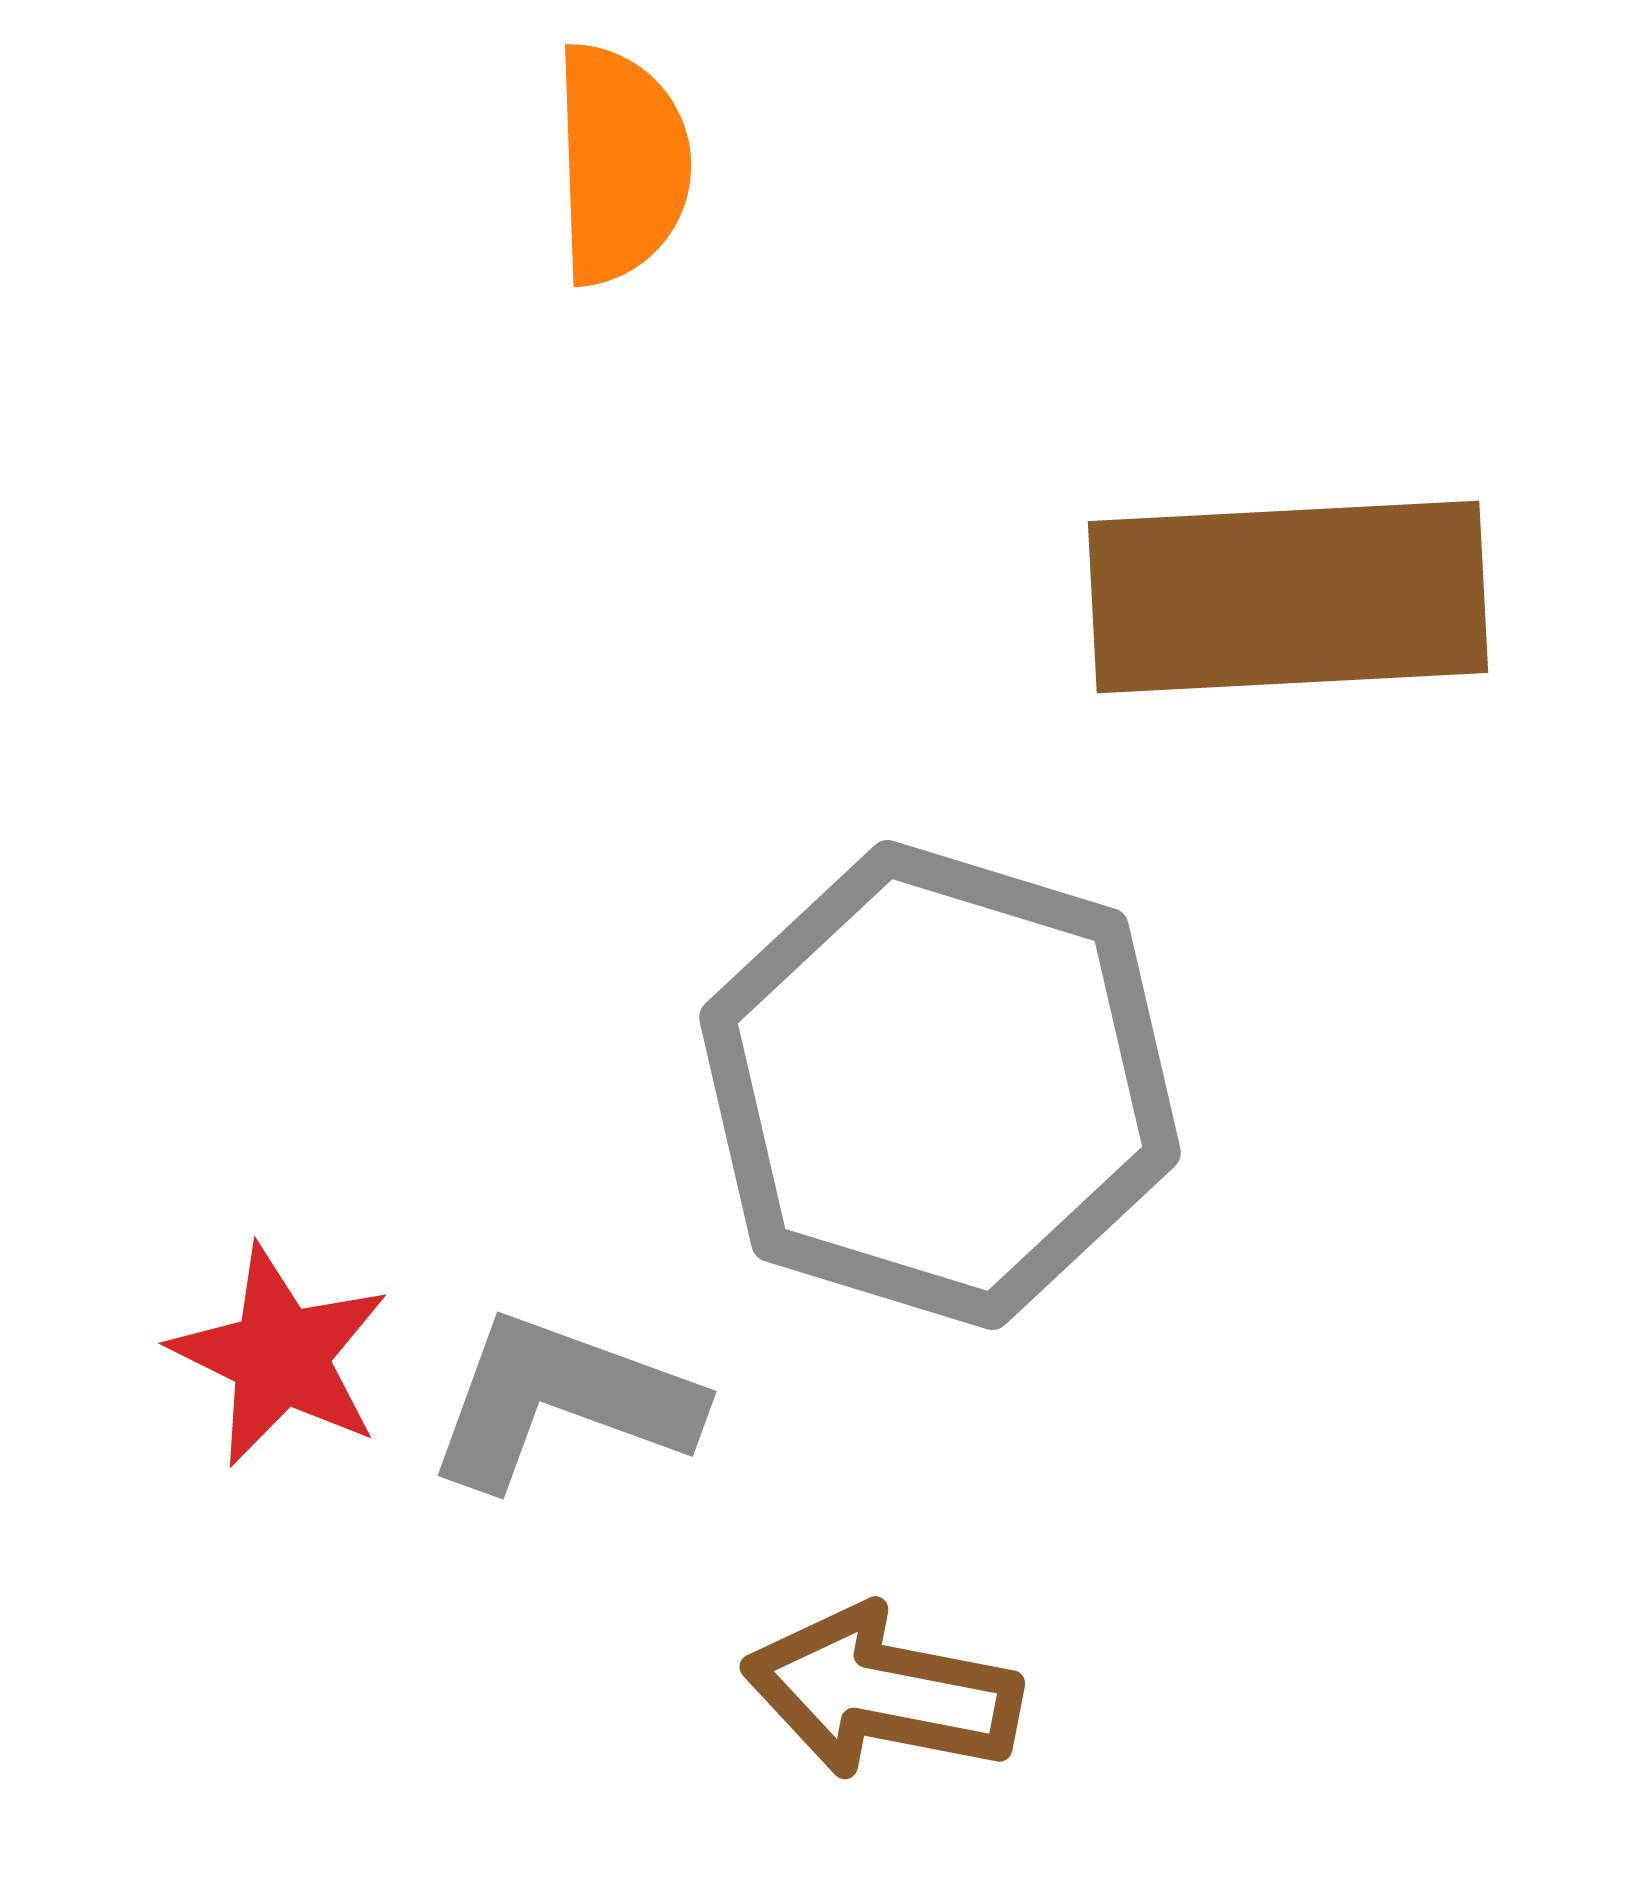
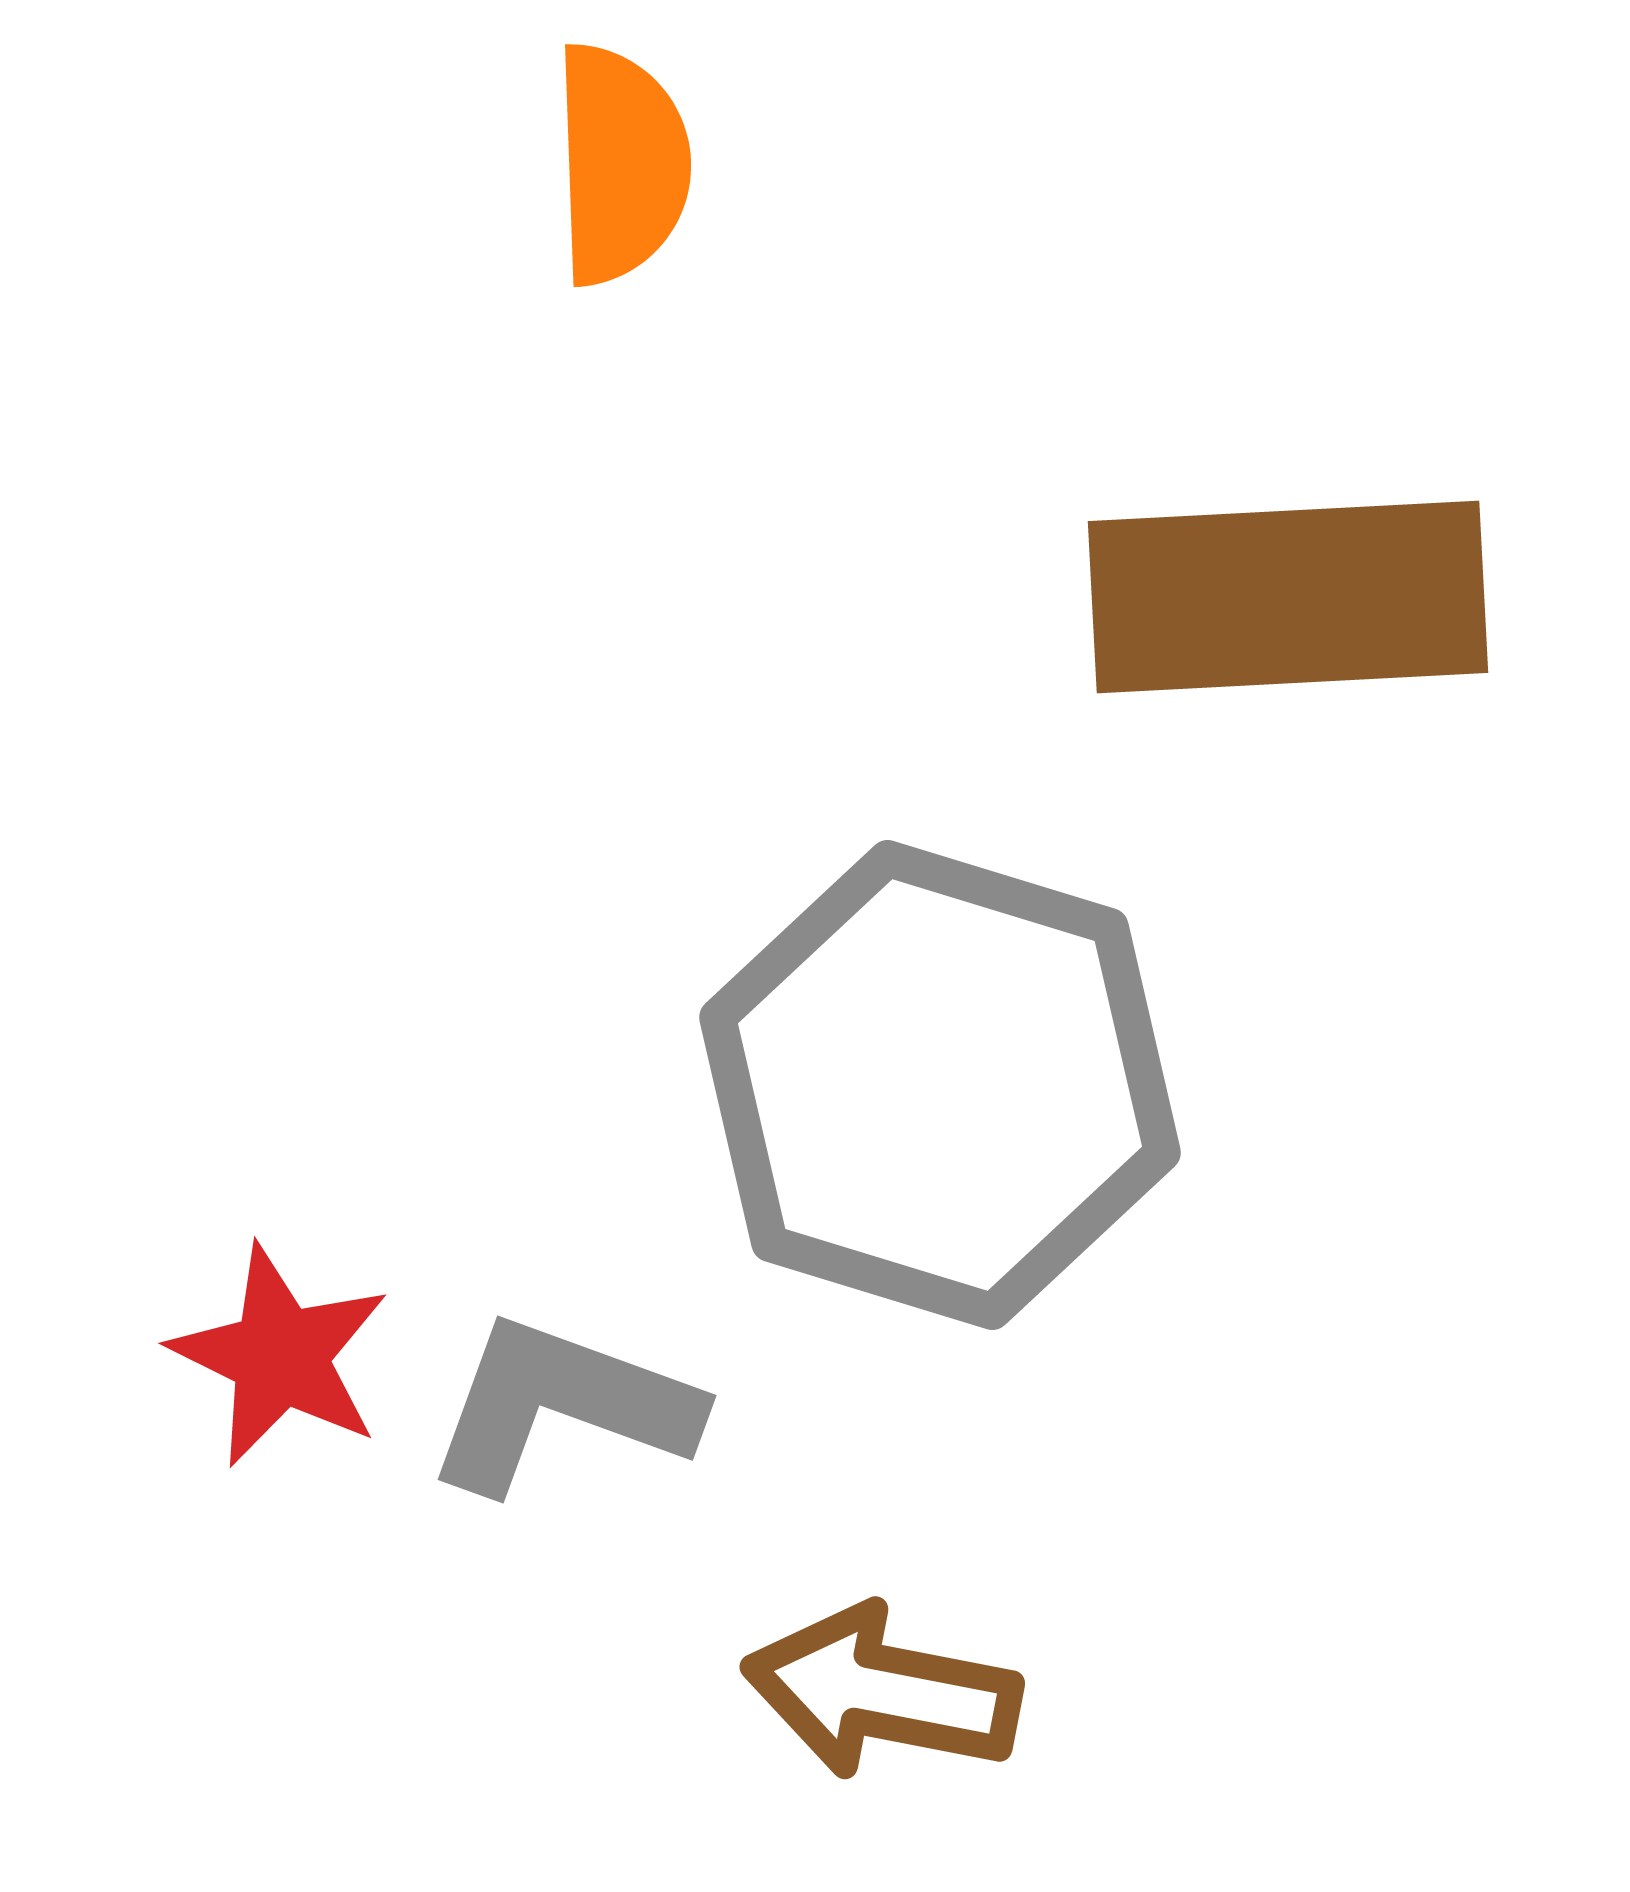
gray L-shape: moved 4 px down
